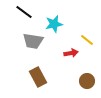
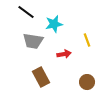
black line: moved 2 px right
yellow line: rotated 32 degrees clockwise
red arrow: moved 7 px left, 1 px down
brown rectangle: moved 3 px right
brown circle: moved 1 px down
